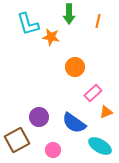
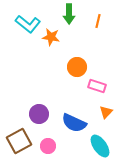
cyan L-shape: rotated 35 degrees counterclockwise
orange circle: moved 2 px right
pink rectangle: moved 4 px right, 7 px up; rotated 60 degrees clockwise
orange triangle: rotated 24 degrees counterclockwise
purple circle: moved 3 px up
blue semicircle: rotated 10 degrees counterclockwise
brown square: moved 2 px right, 1 px down
cyan ellipse: rotated 25 degrees clockwise
pink circle: moved 5 px left, 4 px up
